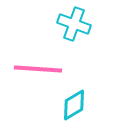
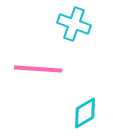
cyan diamond: moved 11 px right, 8 px down
